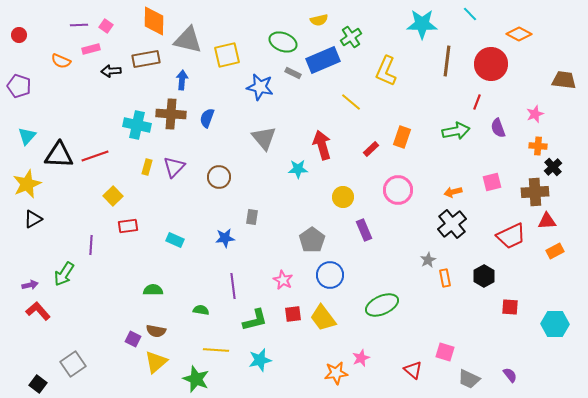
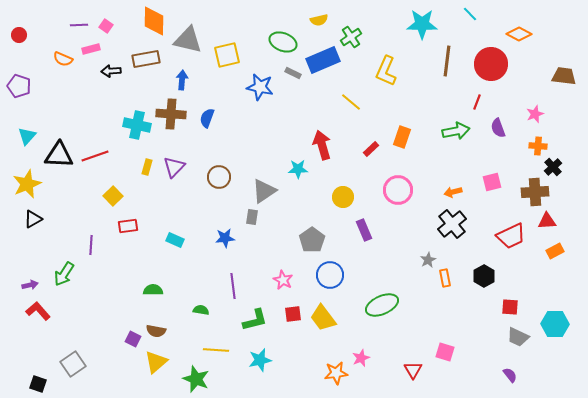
orange semicircle at (61, 61): moved 2 px right, 2 px up
brown trapezoid at (564, 80): moved 4 px up
gray triangle at (264, 138): moved 53 px down; rotated 36 degrees clockwise
red triangle at (413, 370): rotated 18 degrees clockwise
gray trapezoid at (469, 379): moved 49 px right, 42 px up
black square at (38, 384): rotated 18 degrees counterclockwise
